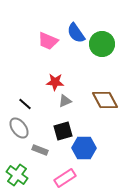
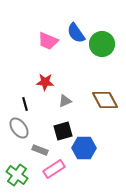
red star: moved 10 px left
black line: rotated 32 degrees clockwise
pink rectangle: moved 11 px left, 9 px up
